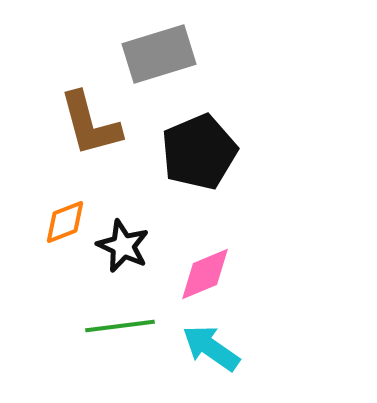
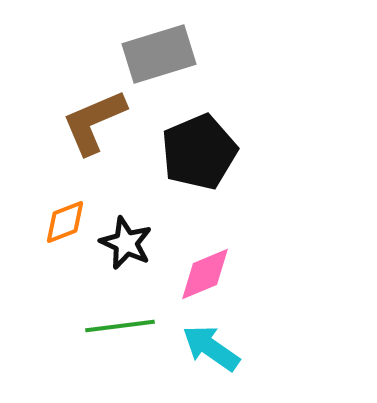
brown L-shape: moved 4 px right, 2 px up; rotated 82 degrees clockwise
black star: moved 3 px right, 3 px up
